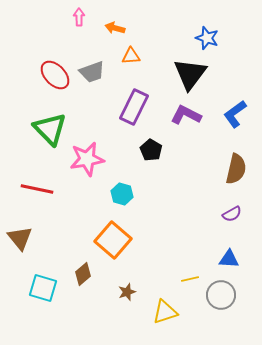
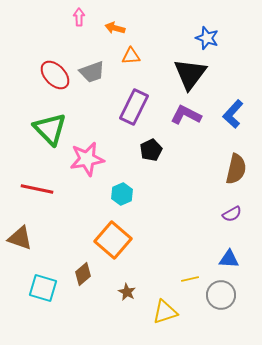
blue L-shape: moved 2 px left; rotated 12 degrees counterclockwise
black pentagon: rotated 15 degrees clockwise
cyan hexagon: rotated 20 degrees clockwise
brown triangle: rotated 32 degrees counterclockwise
brown star: rotated 24 degrees counterclockwise
